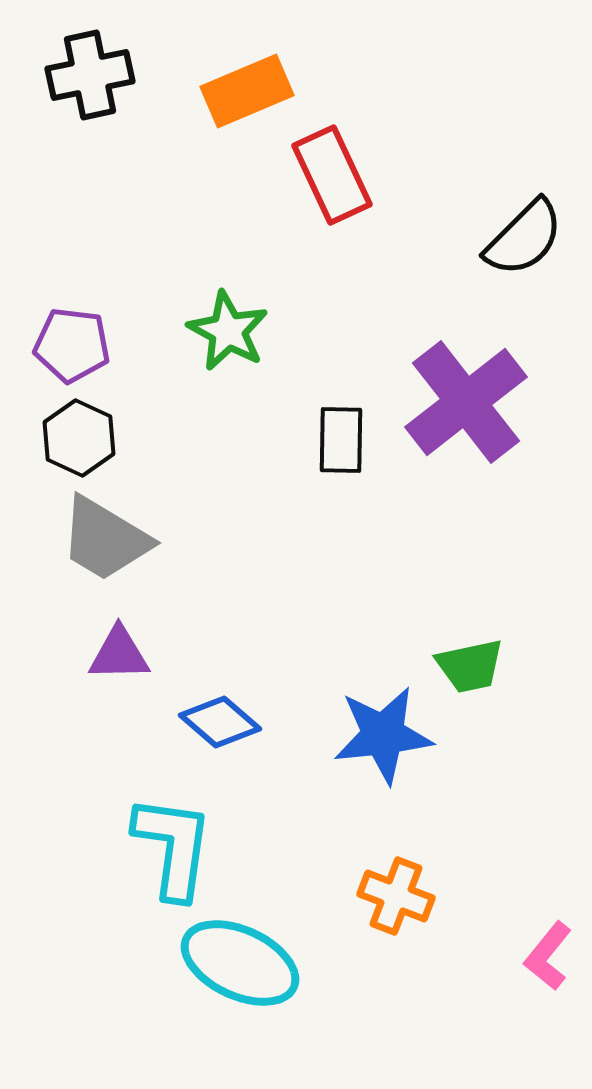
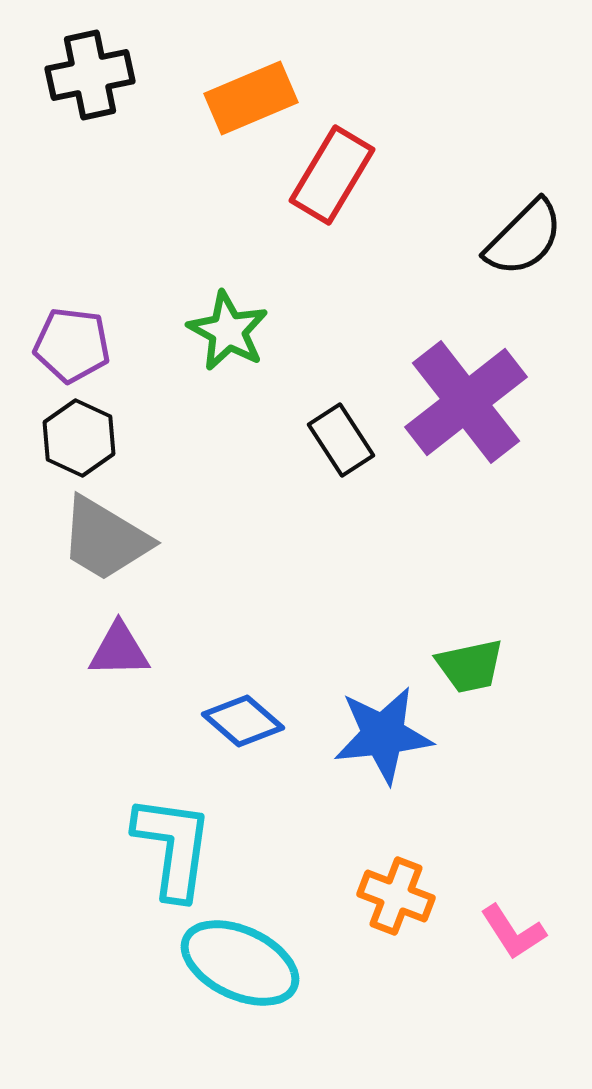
orange rectangle: moved 4 px right, 7 px down
red rectangle: rotated 56 degrees clockwise
black rectangle: rotated 34 degrees counterclockwise
purple triangle: moved 4 px up
blue diamond: moved 23 px right, 1 px up
pink L-shape: moved 35 px left, 24 px up; rotated 72 degrees counterclockwise
